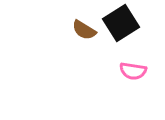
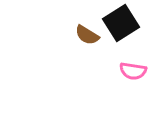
brown semicircle: moved 3 px right, 5 px down
